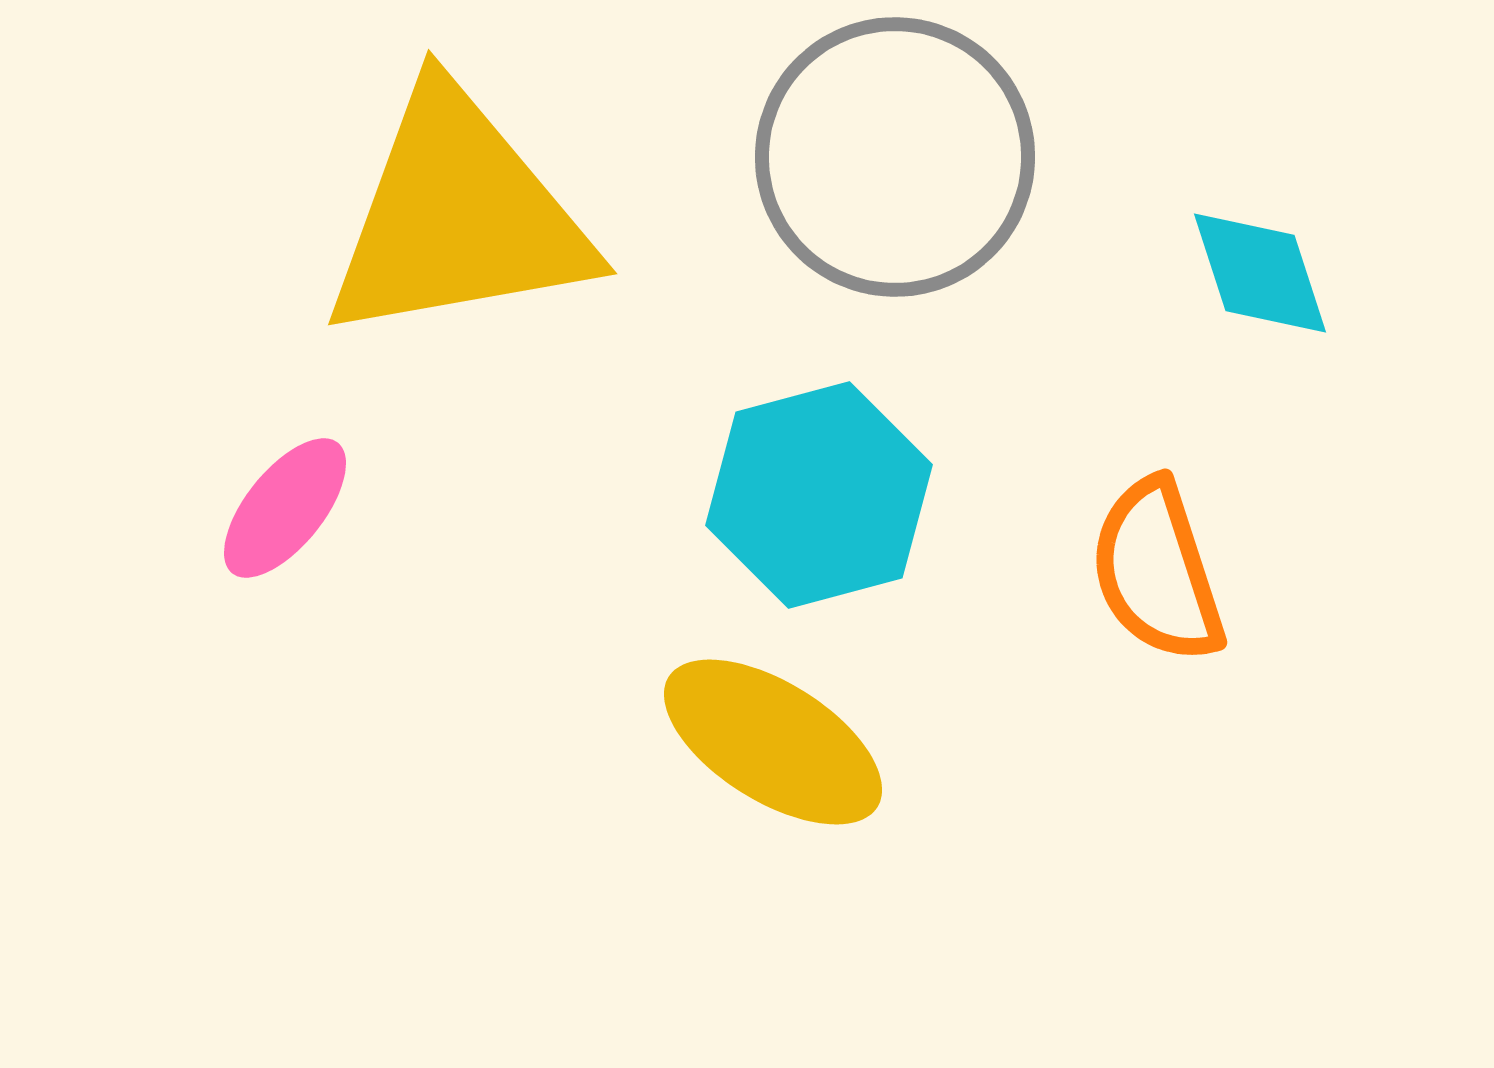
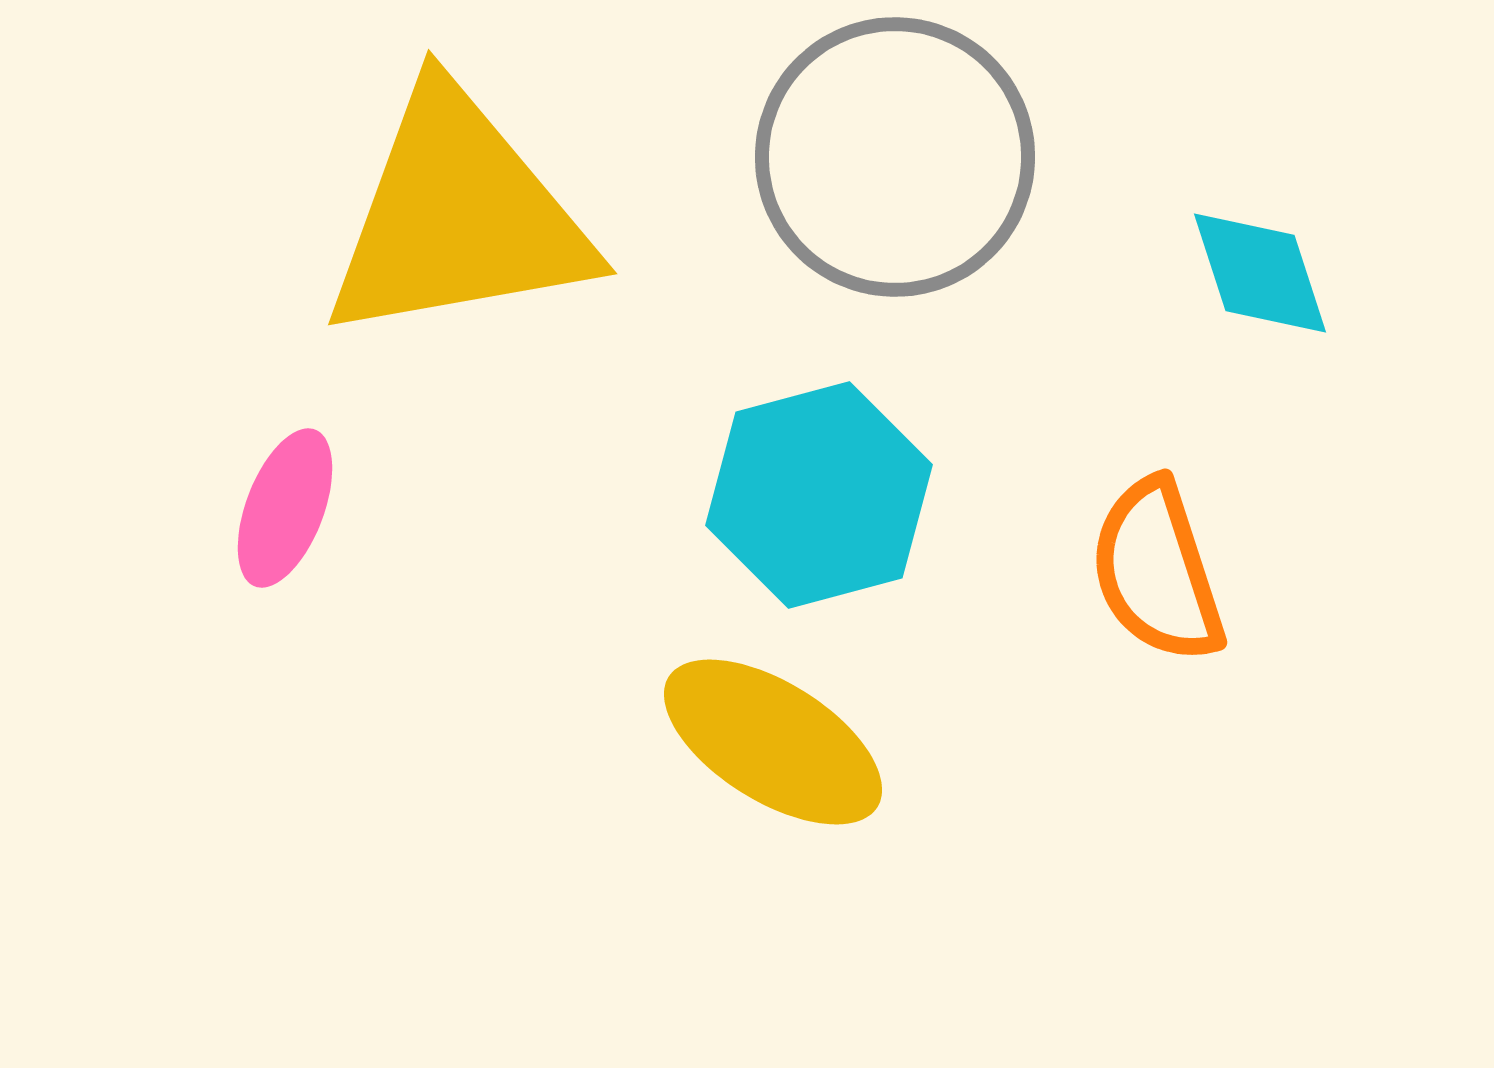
pink ellipse: rotated 18 degrees counterclockwise
